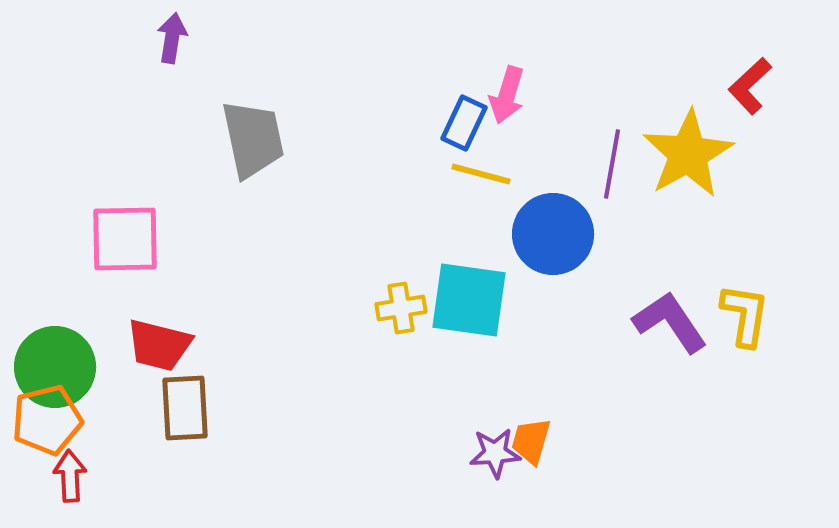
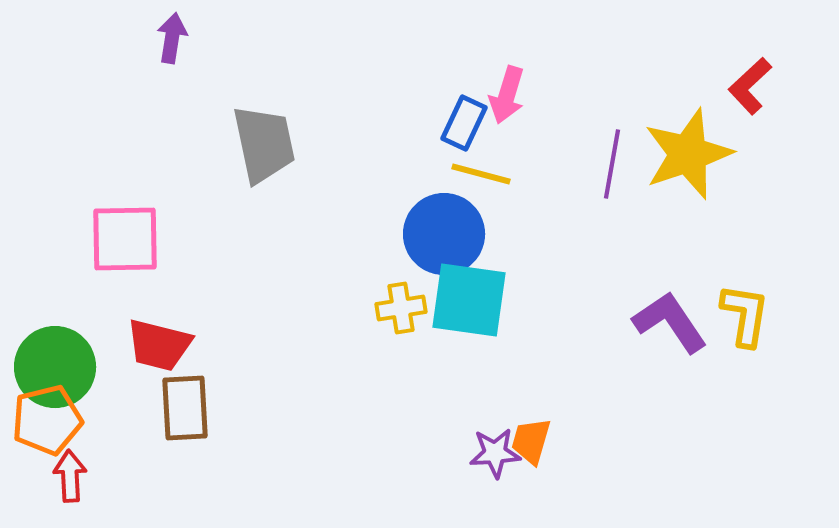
gray trapezoid: moved 11 px right, 5 px down
yellow star: rotated 10 degrees clockwise
blue circle: moved 109 px left
